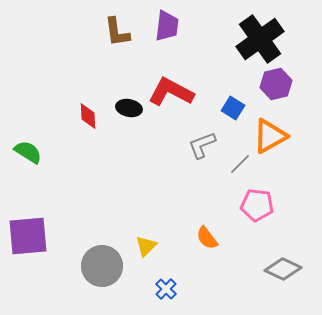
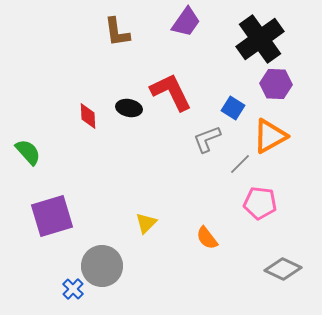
purple trapezoid: moved 19 px right, 4 px up; rotated 28 degrees clockwise
purple hexagon: rotated 16 degrees clockwise
red L-shape: rotated 36 degrees clockwise
gray L-shape: moved 5 px right, 6 px up
green semicircle: rotated 16 degrees clockwise
pink pentagon: moved 3 px right, 2 px up
purple square: moved 24 px right, 20 px up; rotated 12 degrees counterclockwise
yellow triangle: moved 23 px up
blue cross: moved 93 px left
